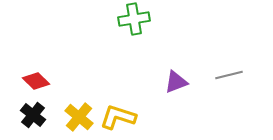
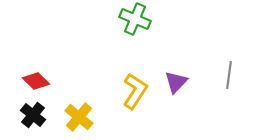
green cross: moved 1 px right; rotated 32 degrees clockwise
gray line: rotated 68 degrees counterclockwise
purple triangle: rotated 25 degrees counterclockwise
yellow L-shape: moved 17 px right, 26 px up; rotated 105 degrees clockwise
